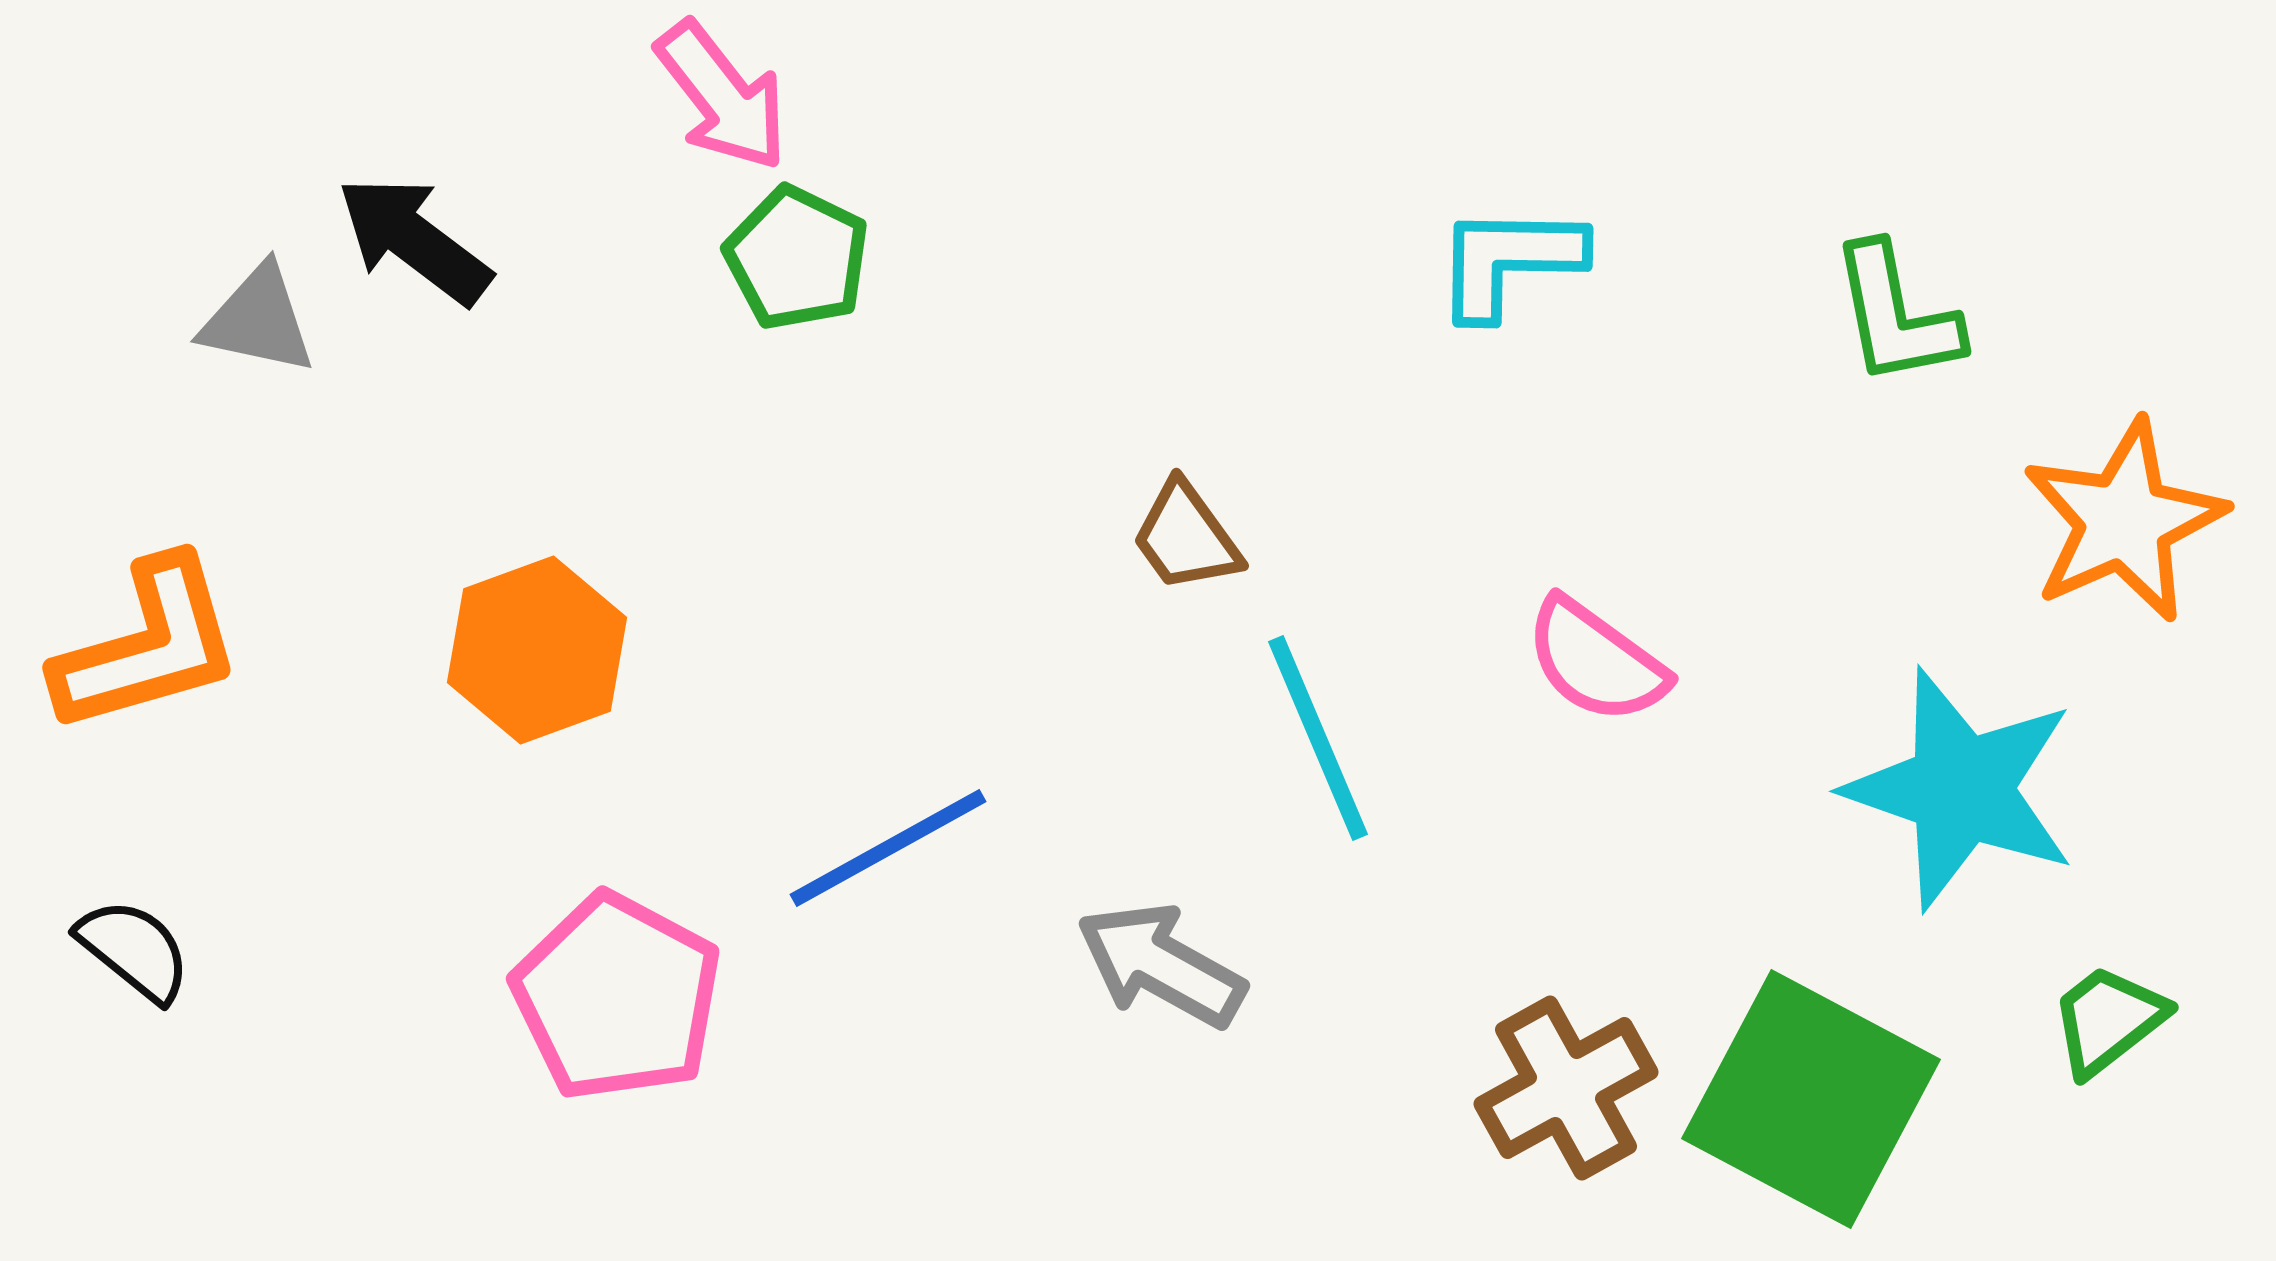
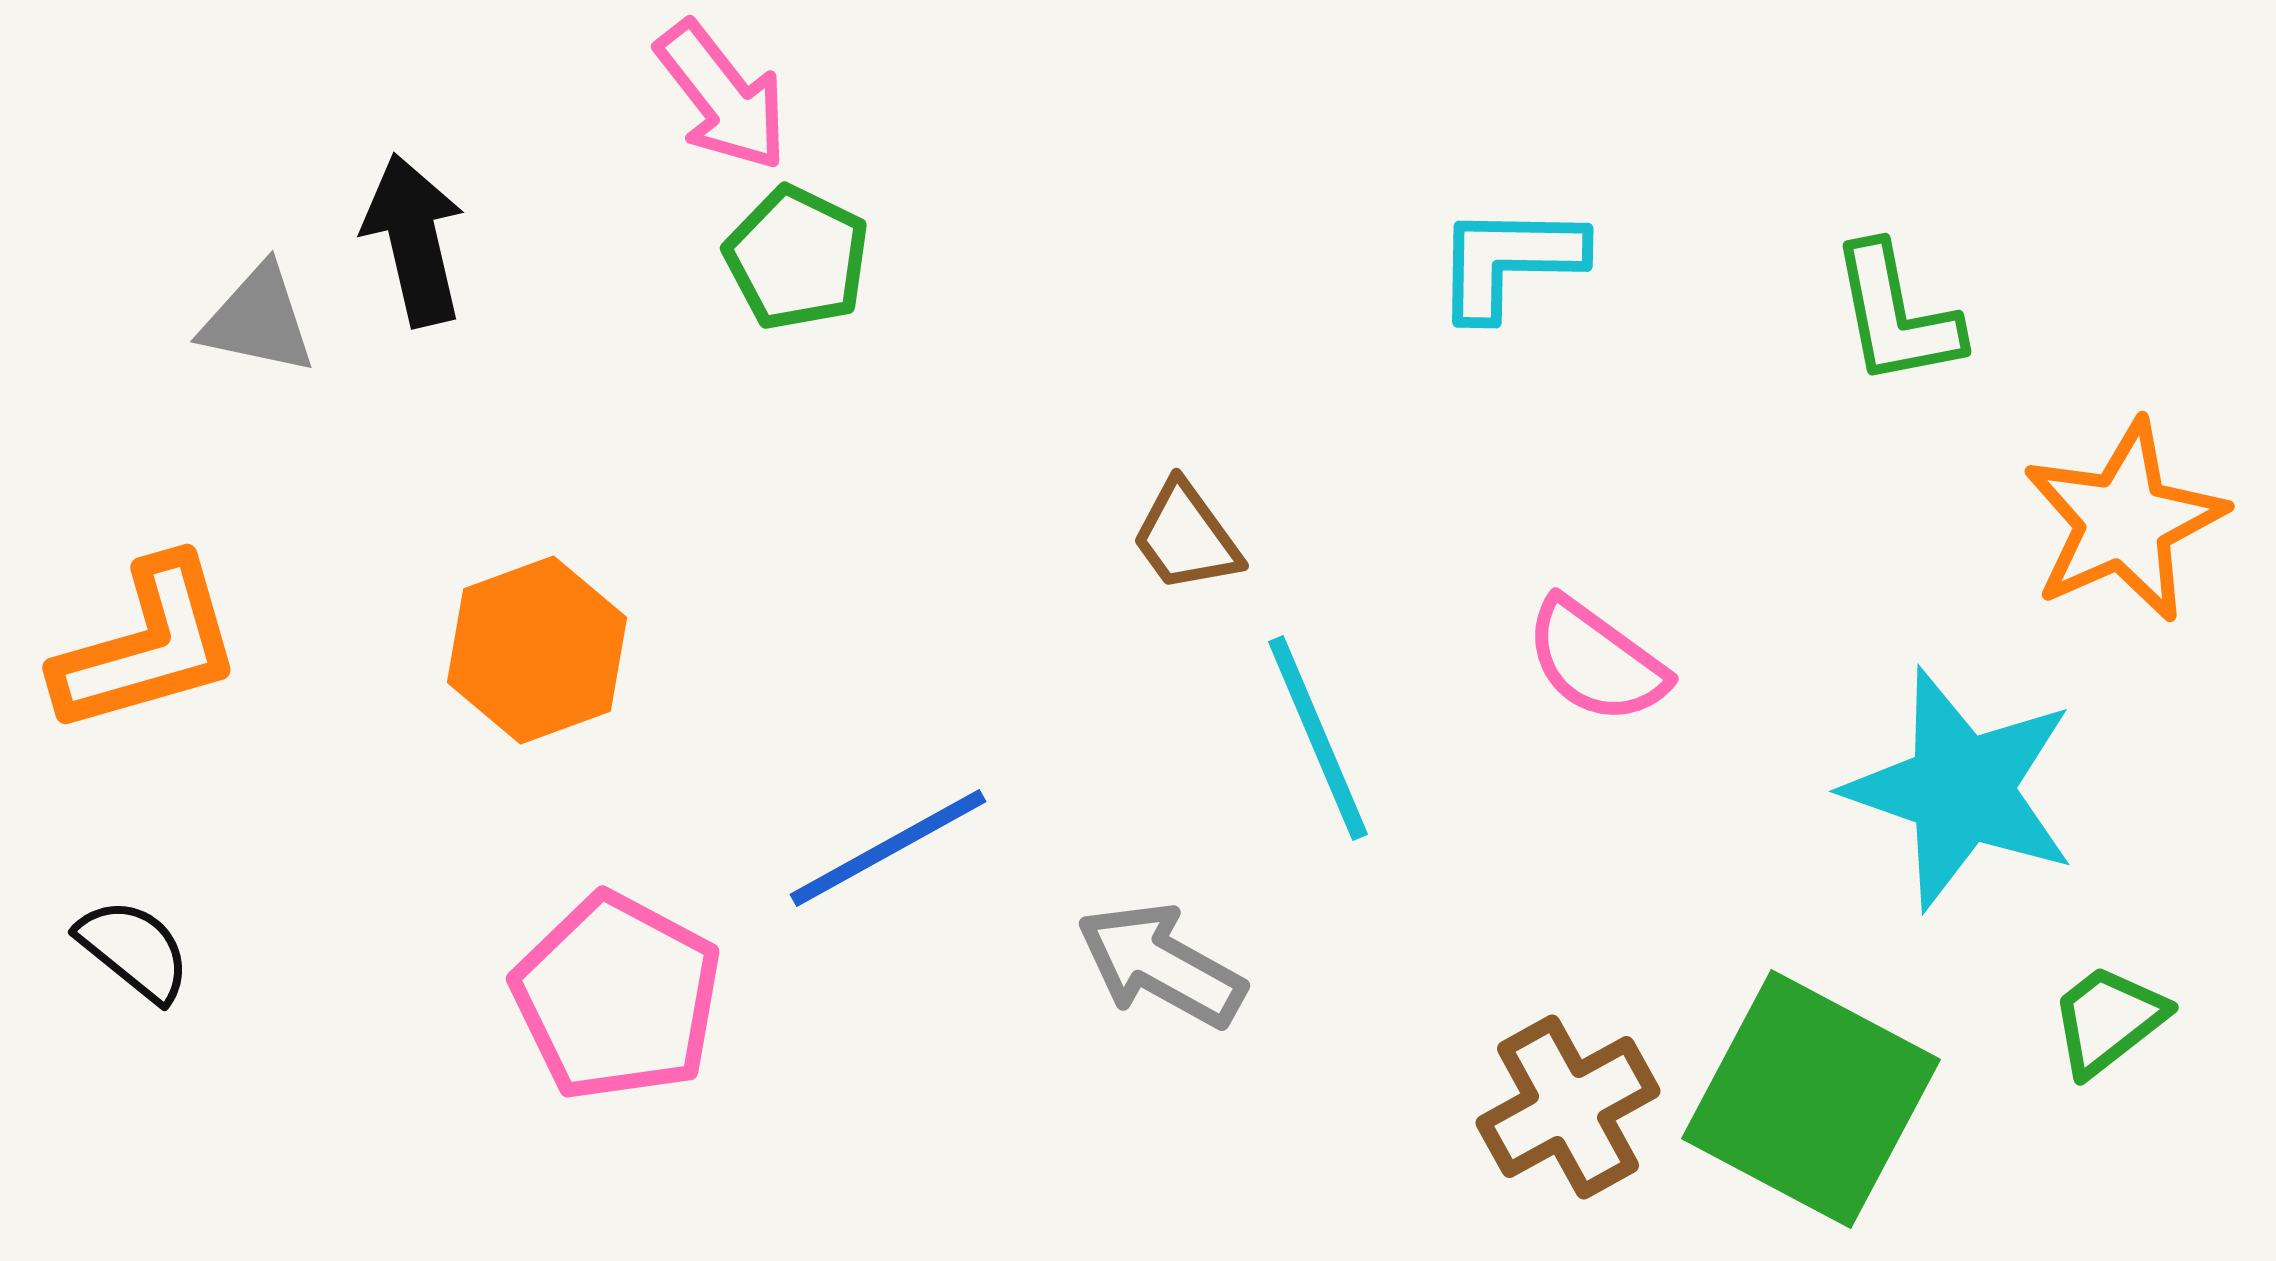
black arrow: rotated 40 degrees clockwise
brown cross: moved 2 px right, 19 px down
